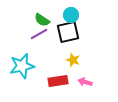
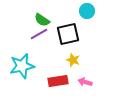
cyan circle: moved 16 px right, 4 px up
black square: moved 2 px down
